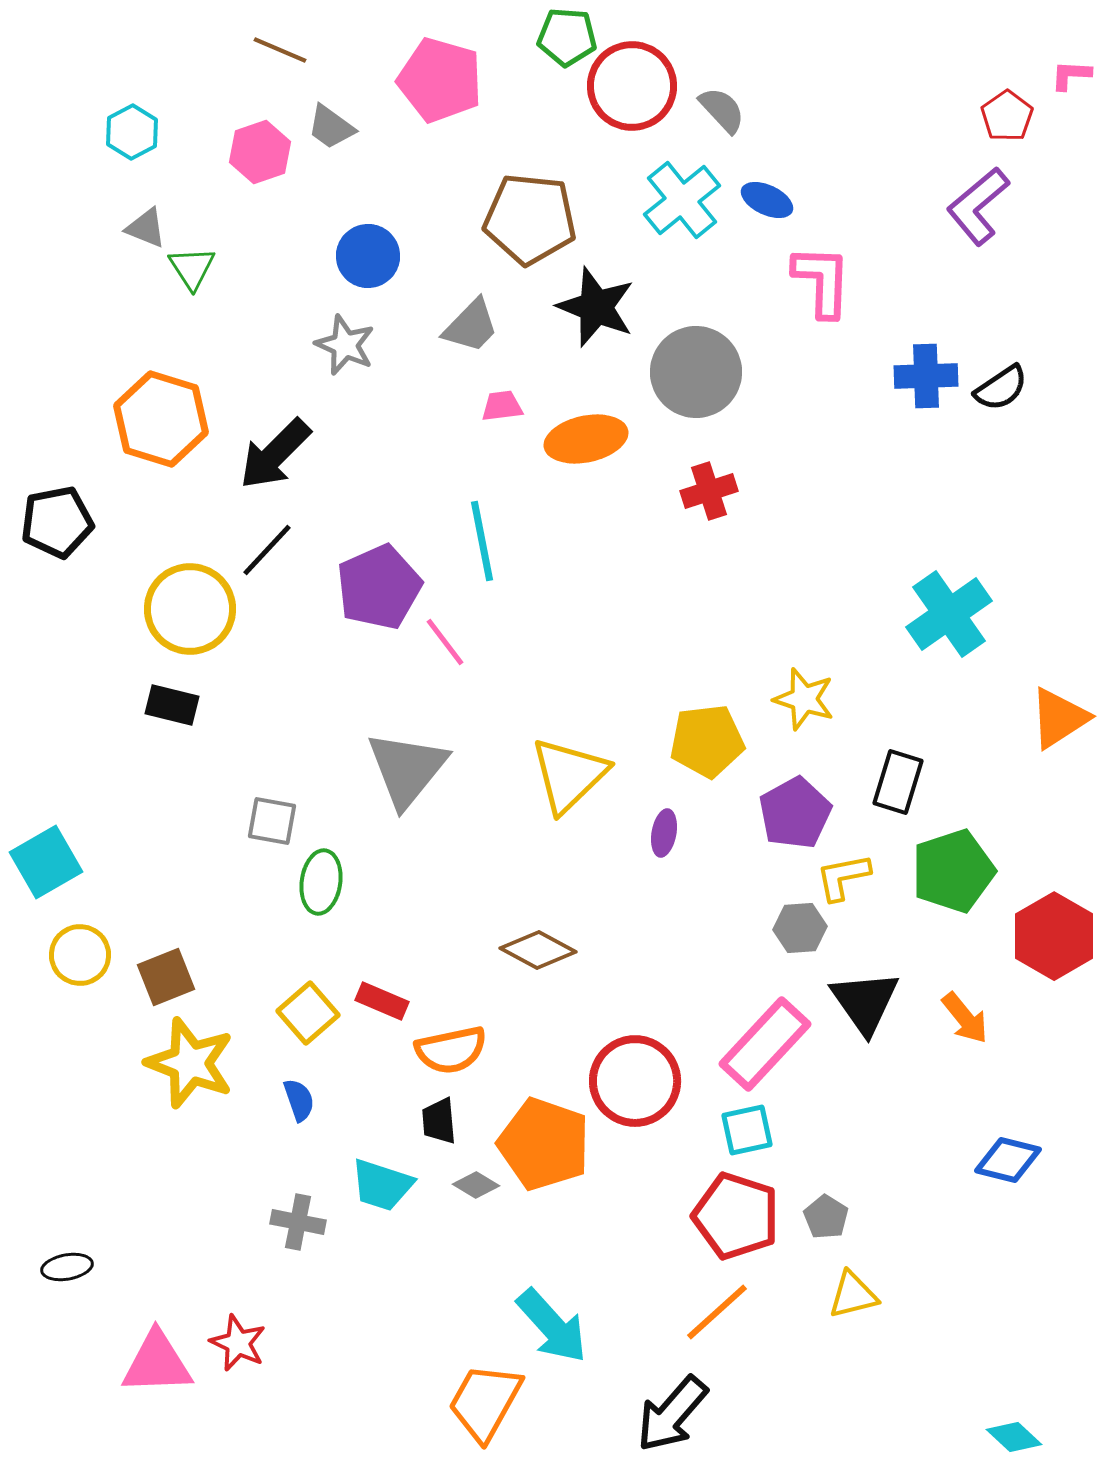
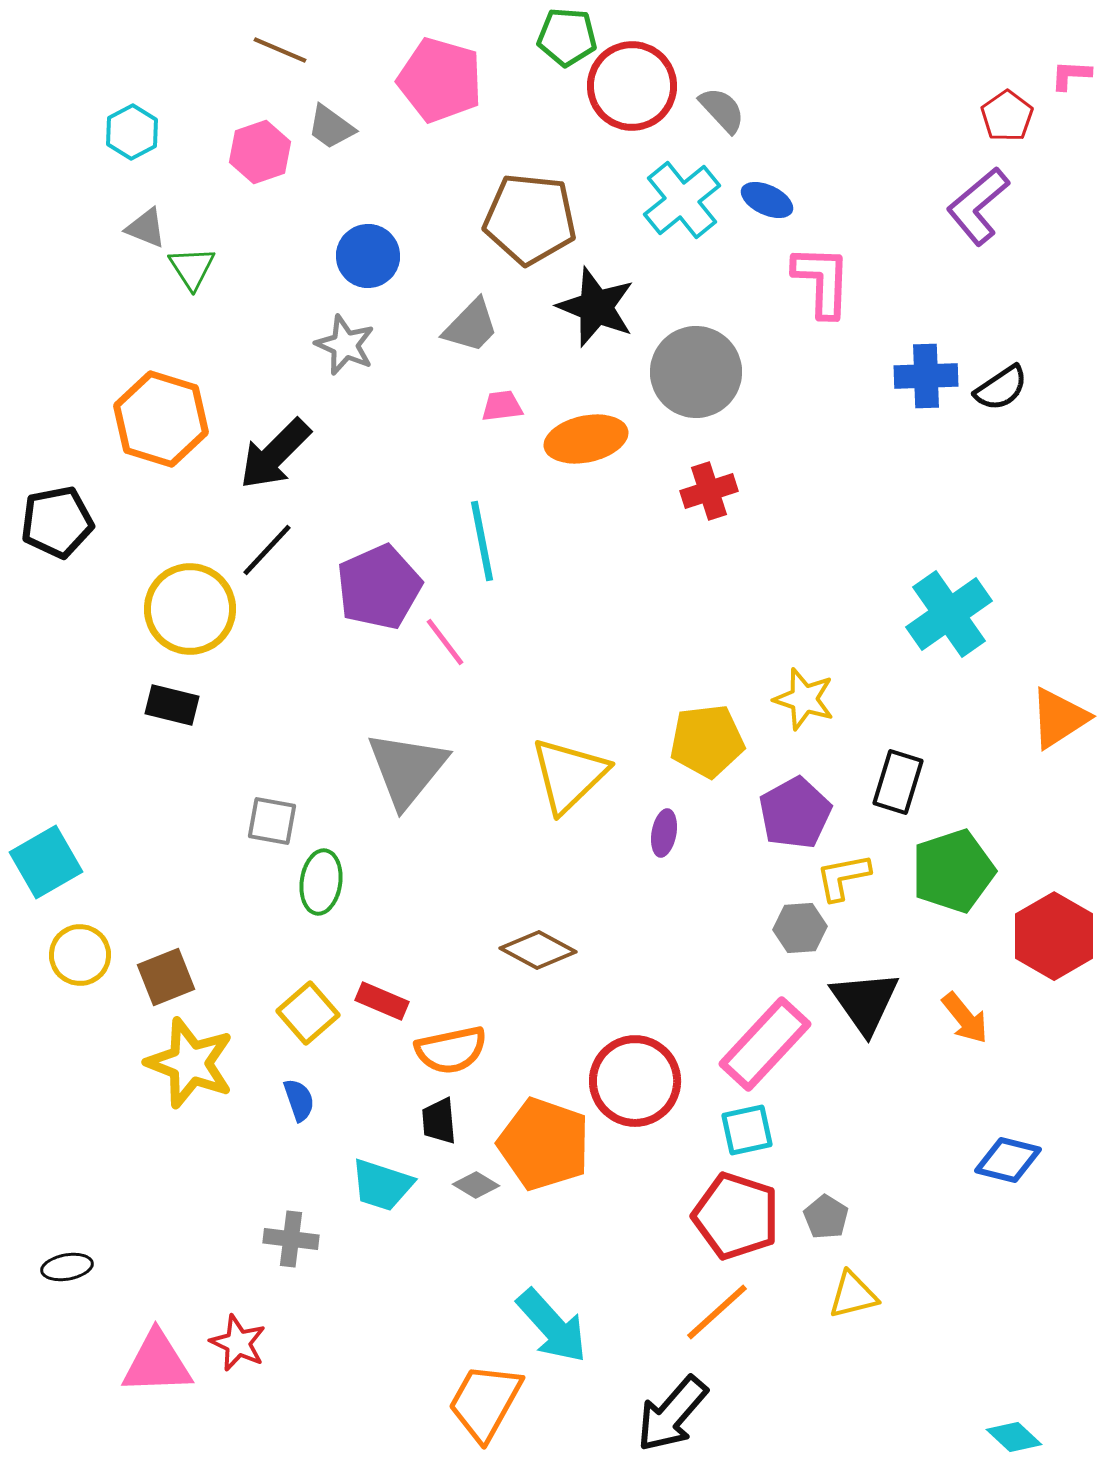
gray cross at (298, 1222): moved 7 px left, 17 px down; rotated 4 degrees counterclockwise
